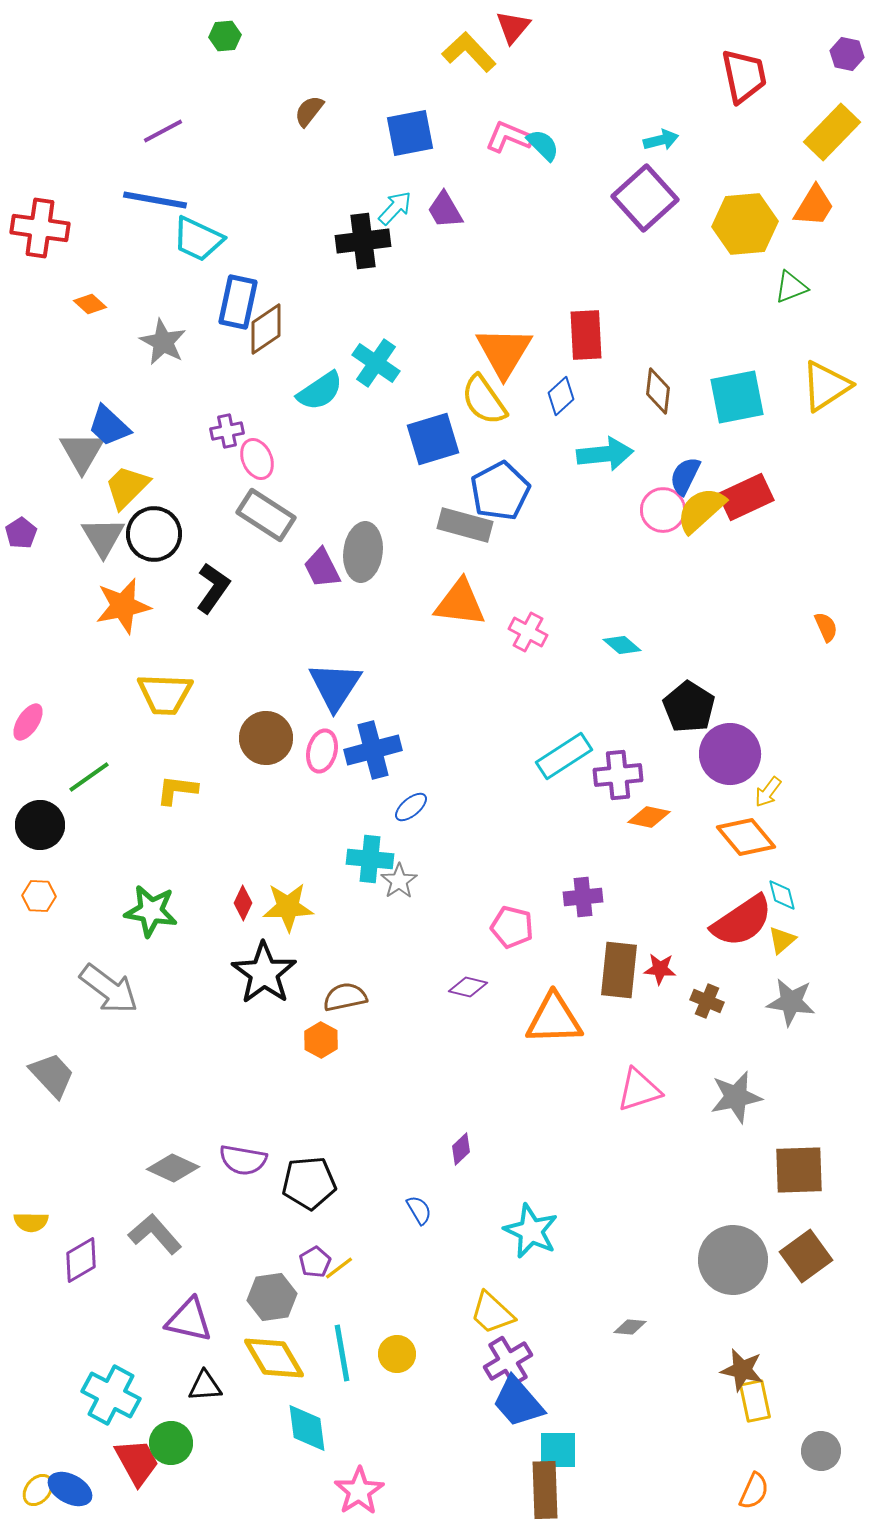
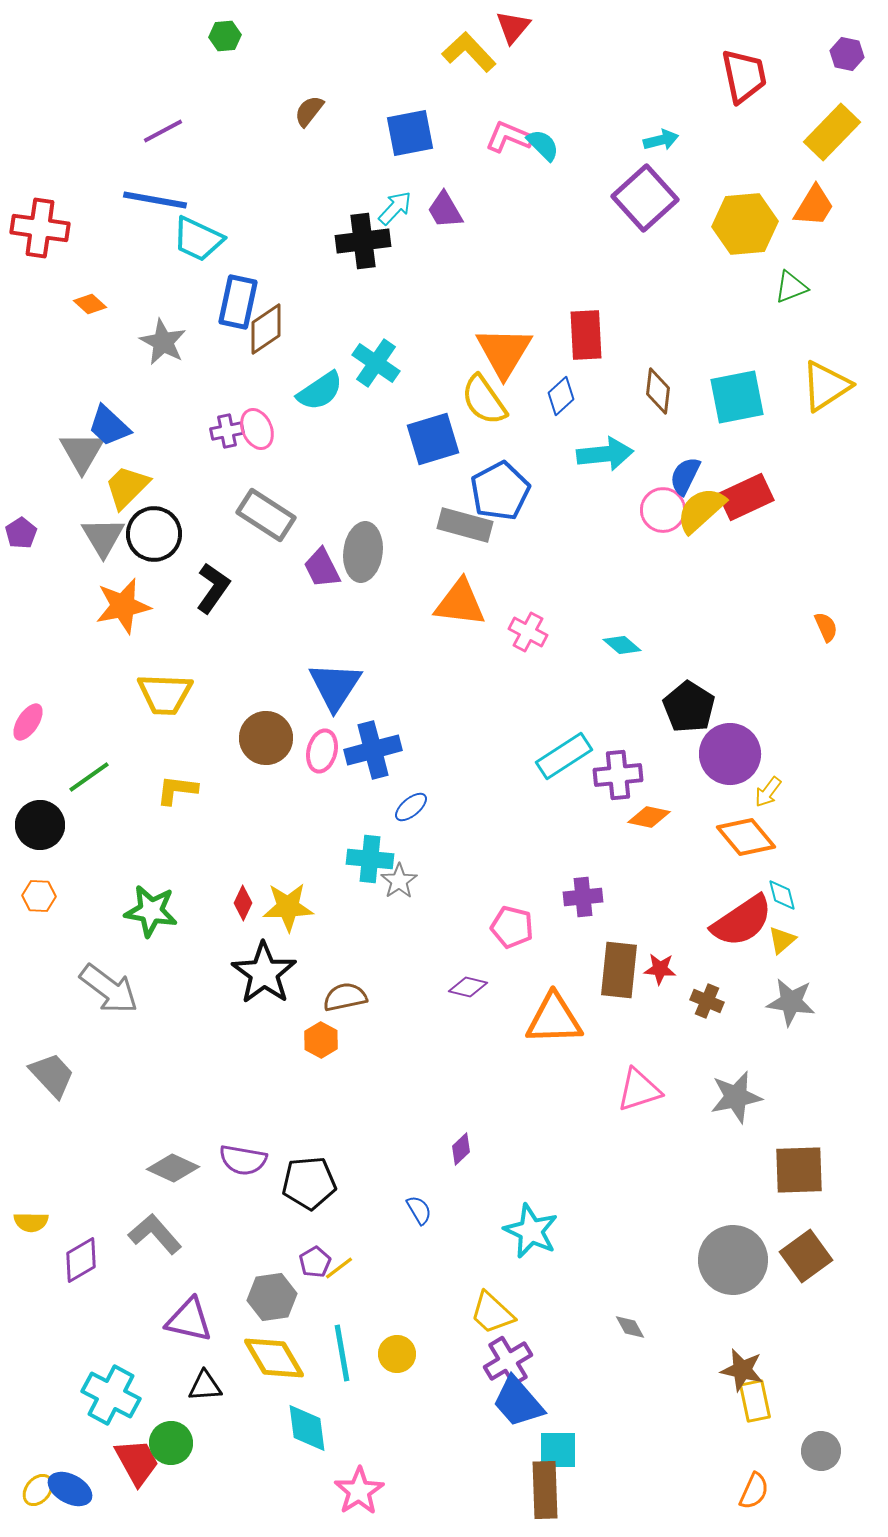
pink ellipse at (257, 459): moved 30 px up
gray diamond at (630, 1327): rotated 56 degrees clockwise
